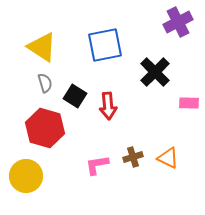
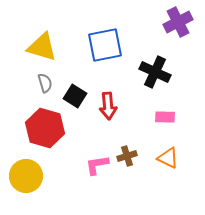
yellow triangle: rotated 16 degrees counterclockwise
black cross: rotated 20 degrees counterclockwise
pink rectangle: moved 24 px left, 14 px down
brown cross: moved 6 px left, 1 px up
